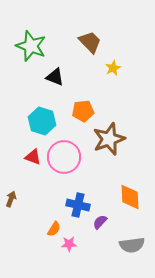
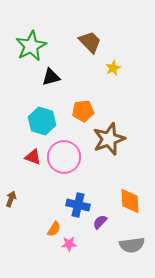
green star: rotated 24 degrees clockwise
black triangle: moved 4 px left; rotated 36 degrees counterclockwise
orange diamond: moved 4 px down
